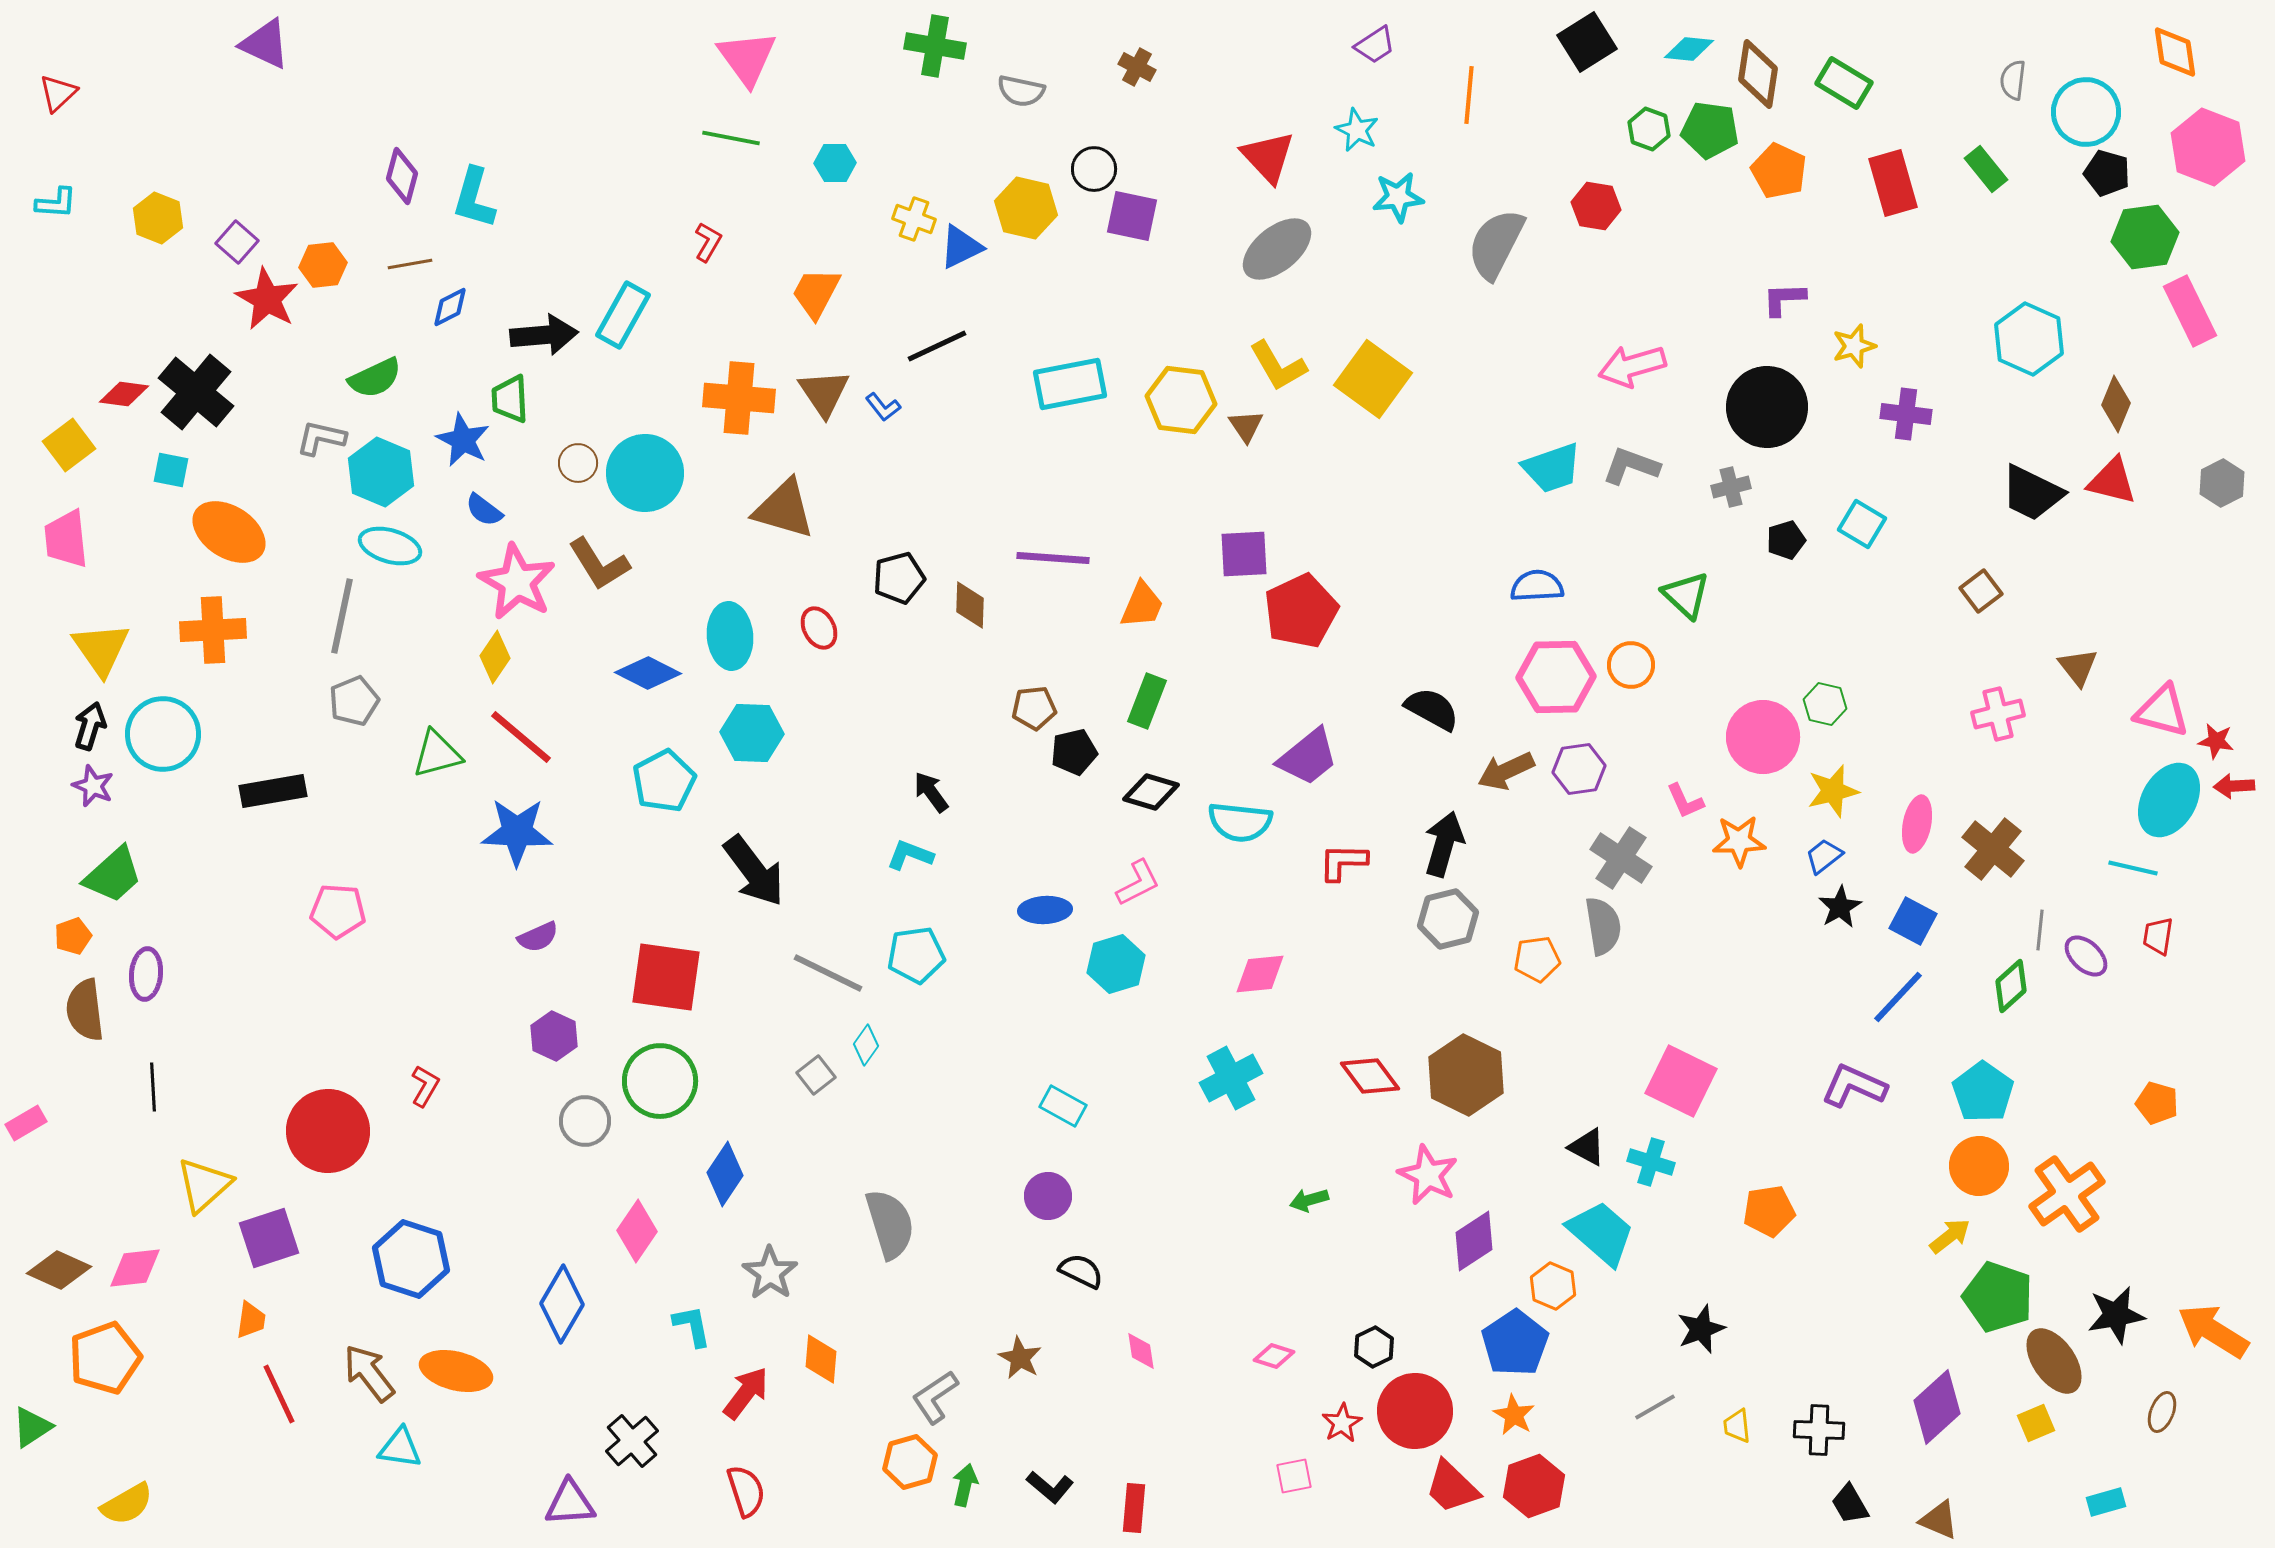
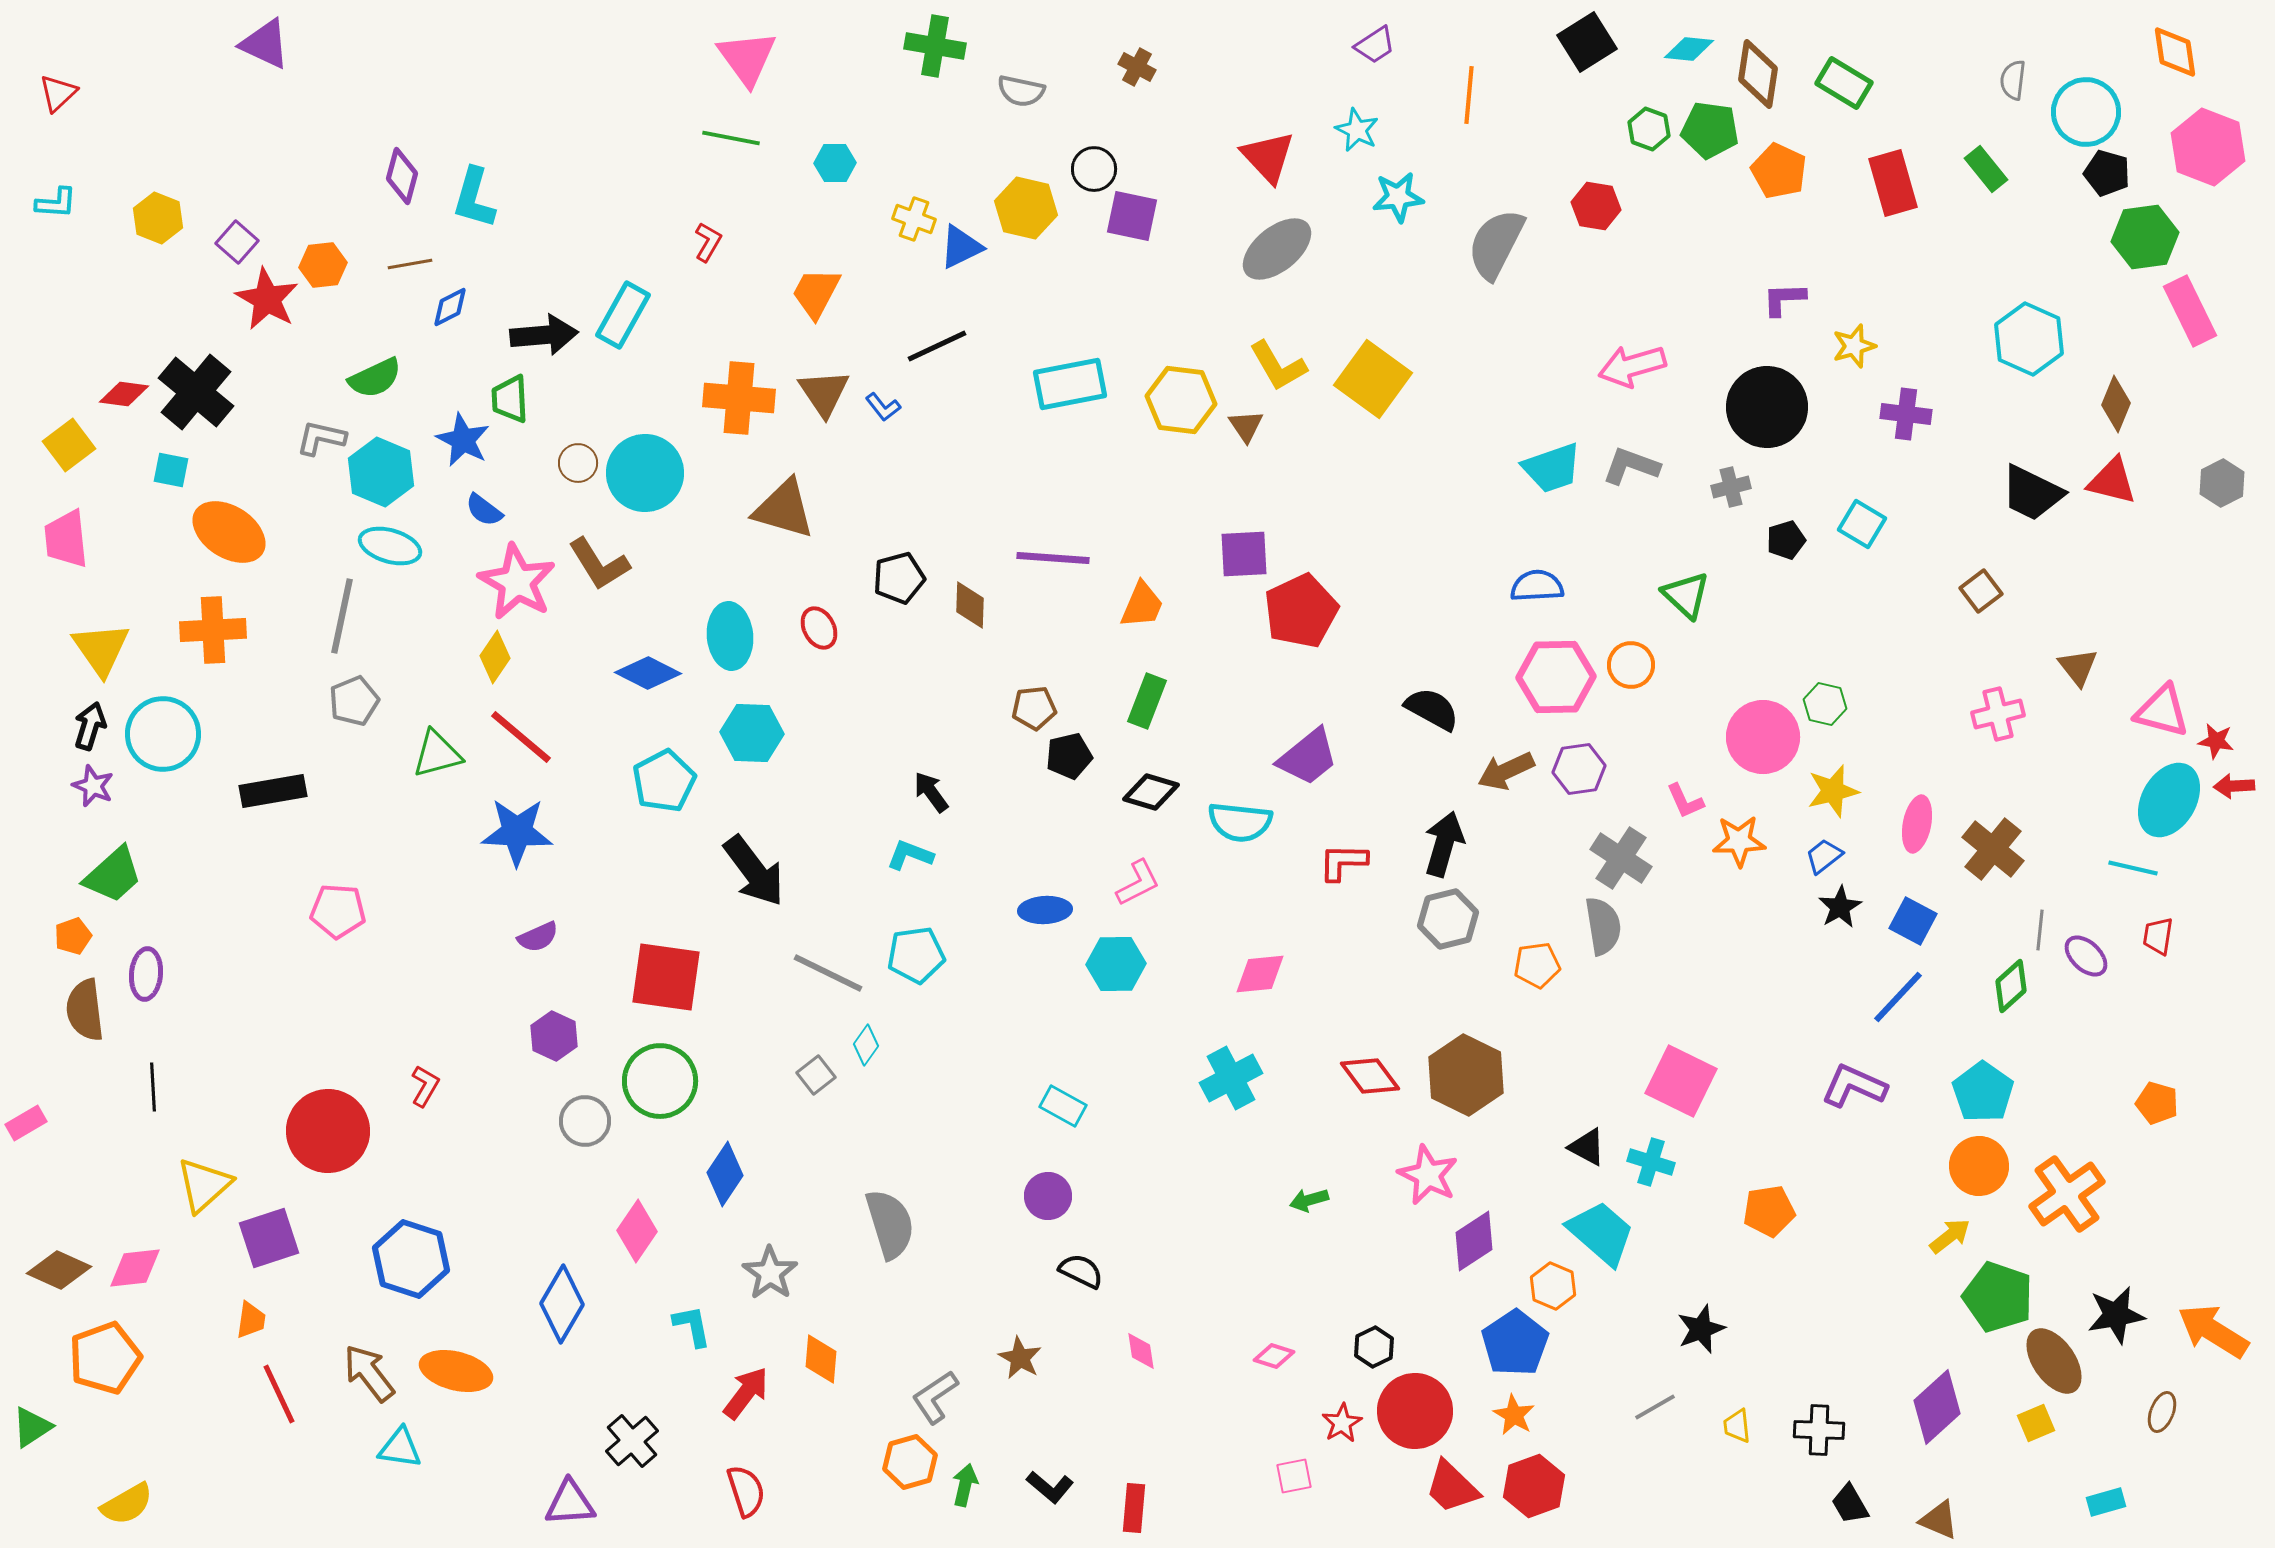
black pentagon at (1074, 752): moved 5 px left, 4 px down
orange pentagon at (1537, 959): moved 6 px down
cyan hexagon at (1116, 964): rotated 16 degrees clockwise
